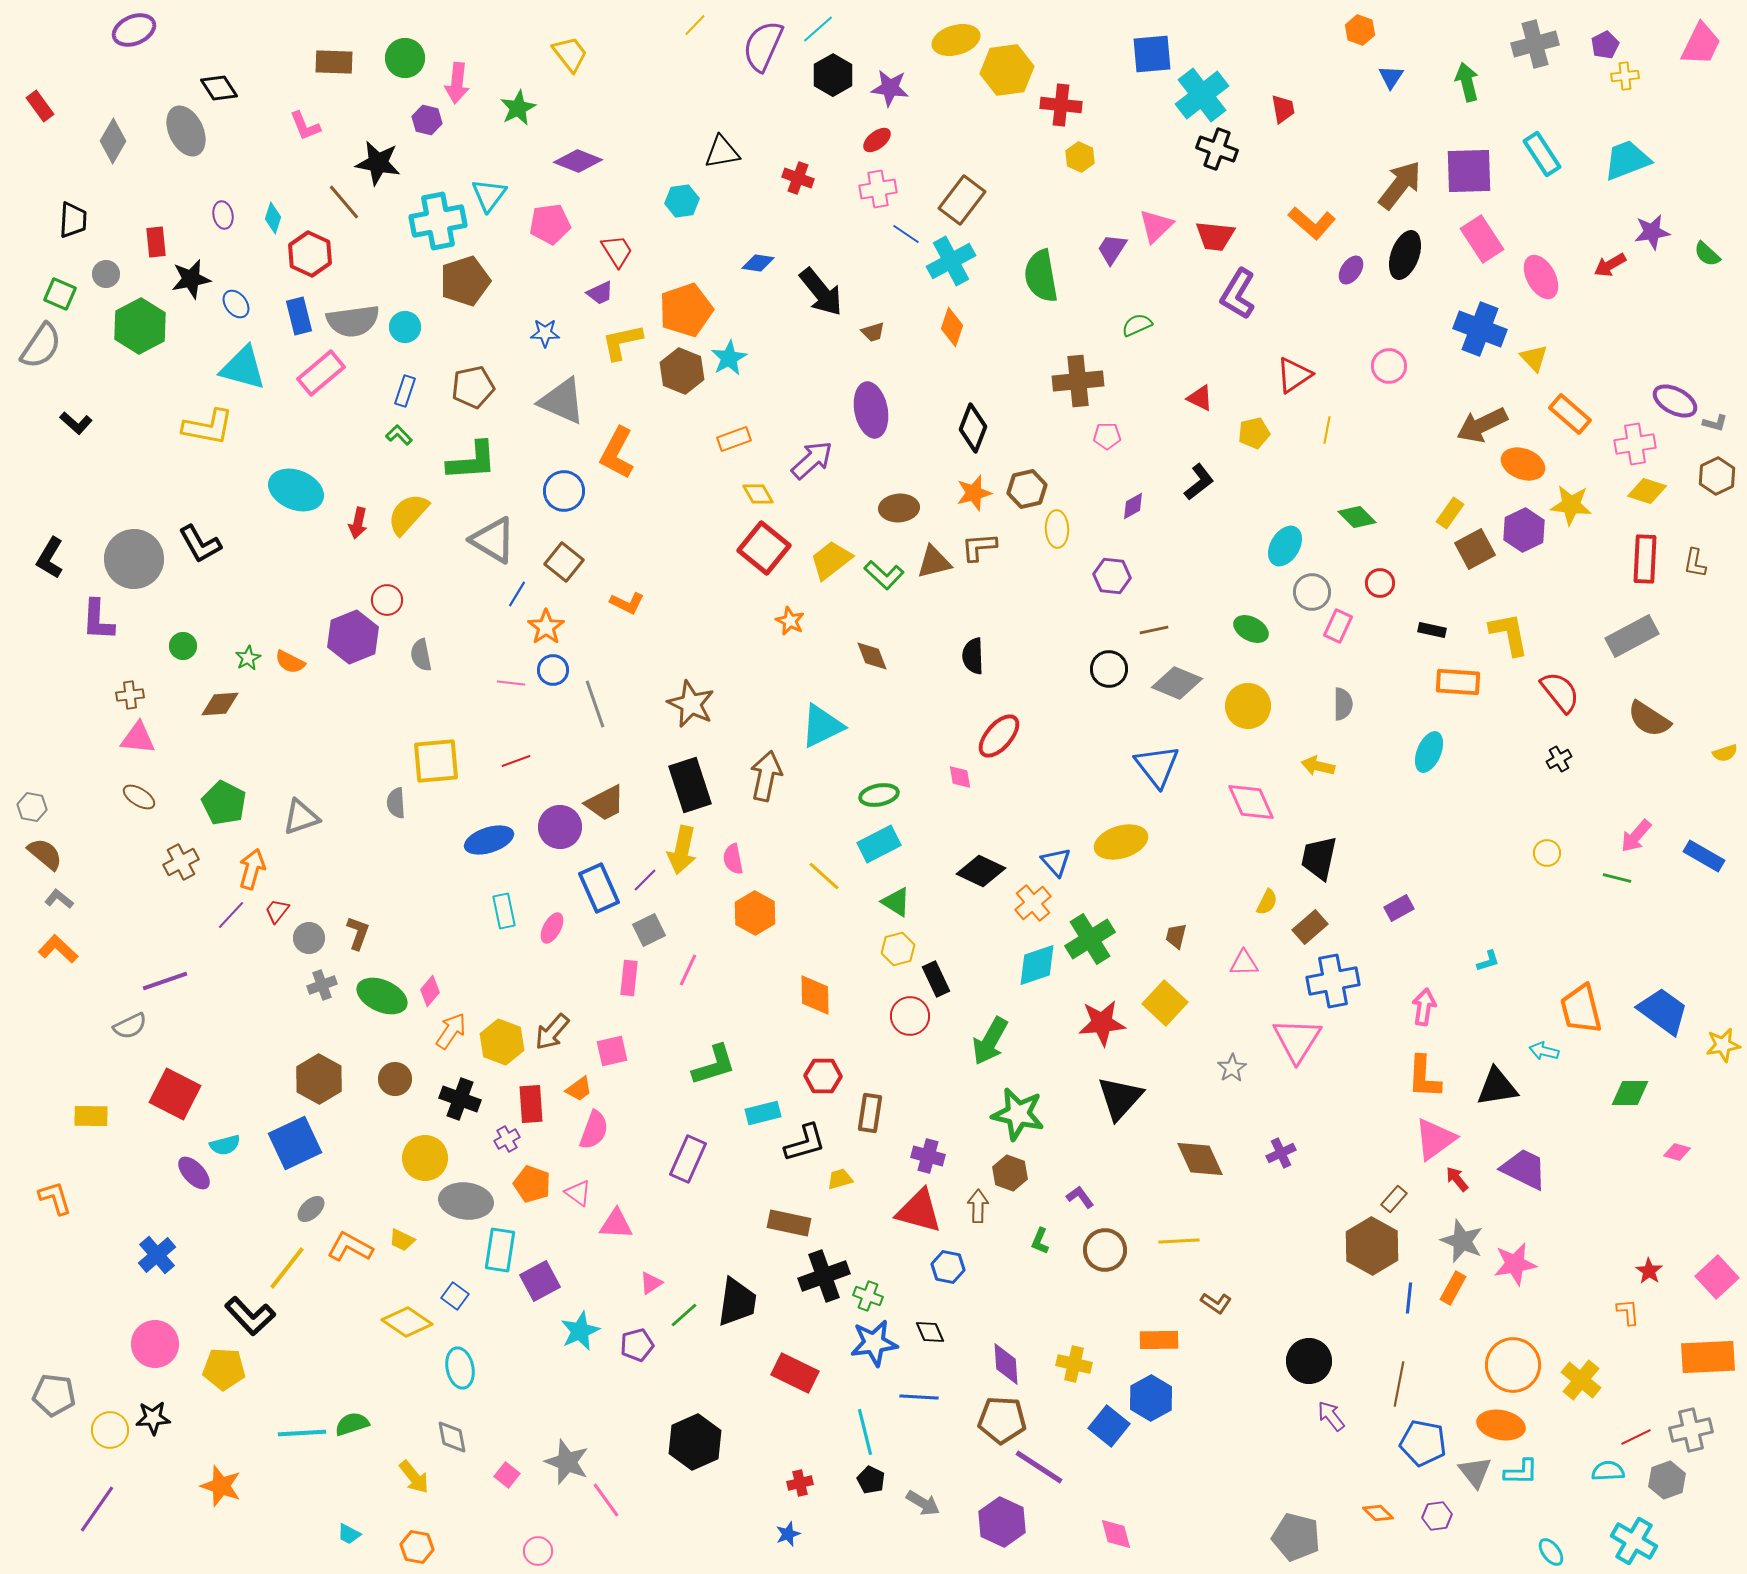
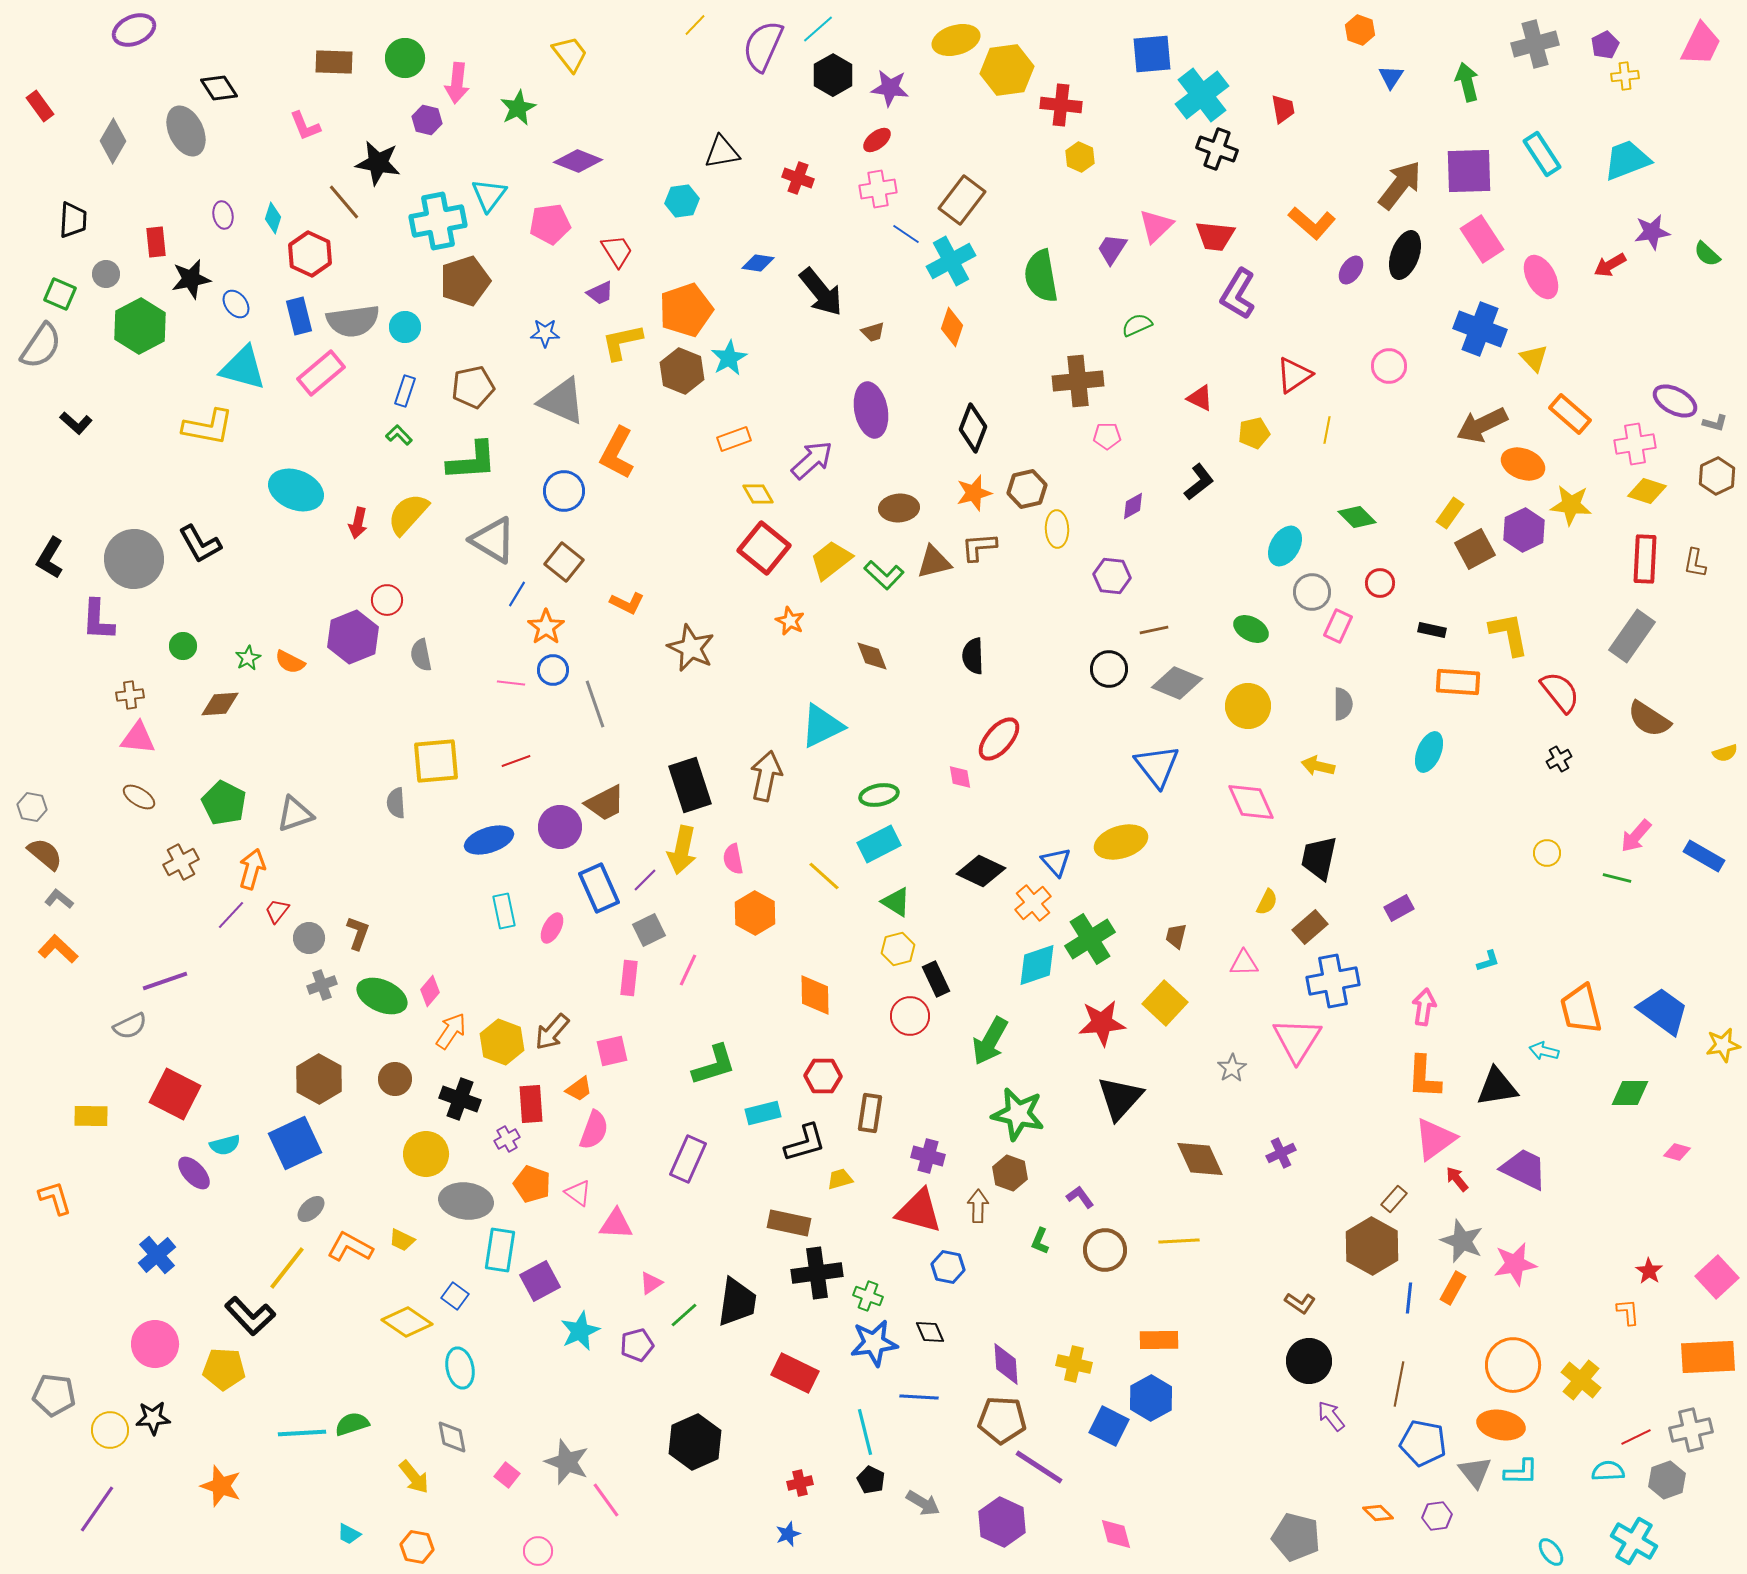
gray rectangle at (1632, 636): rotated 27 degrees counterclockwise
brown star at (691, 704): moved 56 px up
red ellipse at (999, 736): moved 3 px down
gray triangle at (301, 817): moved 6 px left, 3 px up
yellow circle at (425, 1158): moved 1 px right, 4 px up
black cross at (824, 1276): moved 7 px left, 3 px up; rotated 12 degrees clockwise
brown L-shape at (1216, 1303): moved 84 px right
blue square at (1109, 1426): rotated 12 degrees counterclockwise
